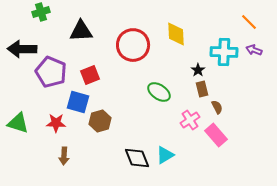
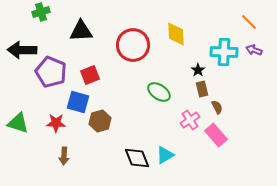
black arrow: moved 1 px down
